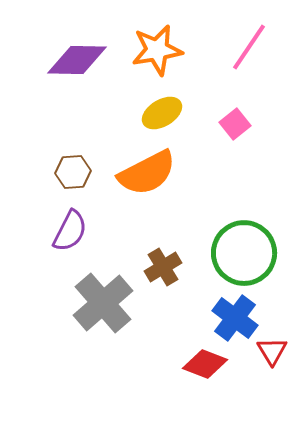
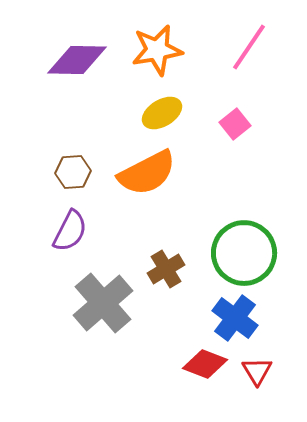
brown cross: moved 3 px right, 2 px down
red triangle: moved 15 px left, 20 px down
